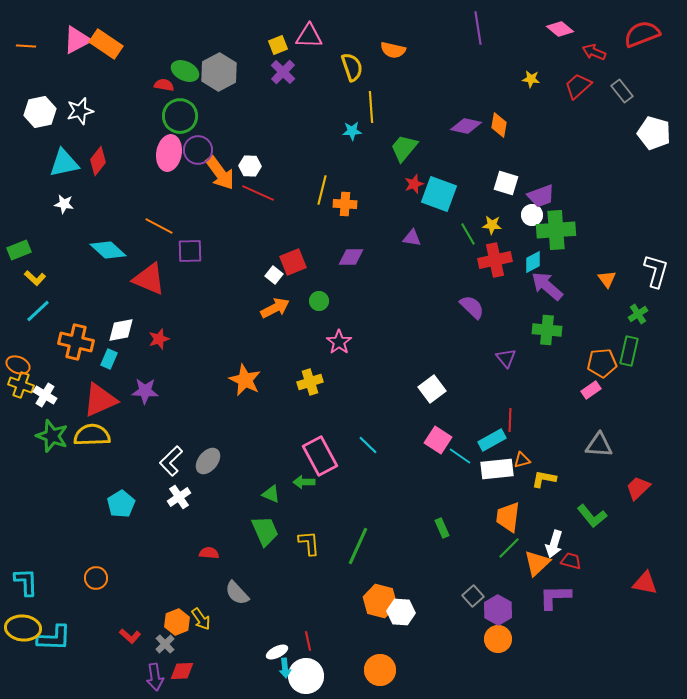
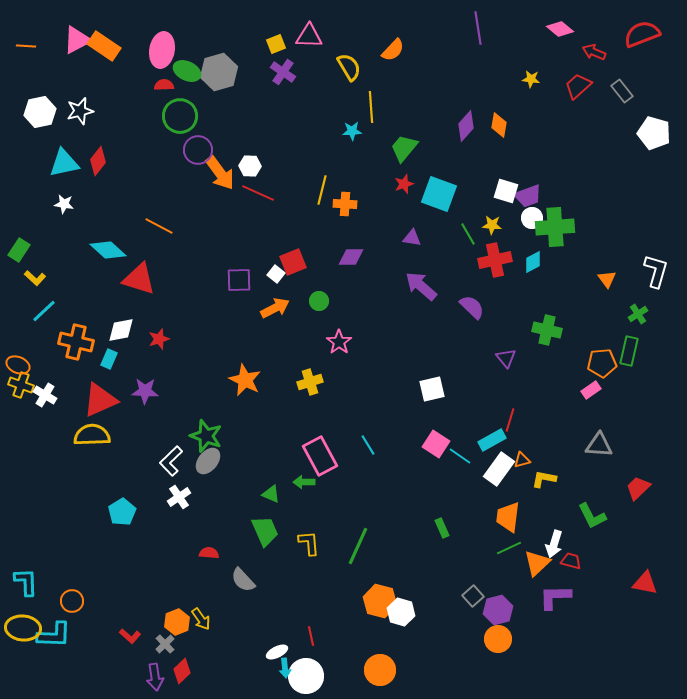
orange rectangle at (106, 44): moved 2 px left, 2 px down
yellow square at (278, 45): moved 2 px left, 1 px up
orange semicircle at (393, 50): rotated 60 degrees counterclockwise
yellow semicircle at (352, 67): moved 3 px left; rotated 12 degrees counterclockwise
green ellipse at (185, 71): moved 2 px right
gray hexagon at (219, 72): rotated 12 degrees clockwise
purple cross at (283, 72): rotated 10 degrees counterclockwise
red semicircle at (164, 85): rotated 12 degrees counterclockwise
purple diamond at (466, 126): rotated 60 degrees counterclockwise
pink ellipse at (169, 153): moved 7 px left, 103 px up
white square at (506, 183): moved 8 px down
red star at (414, 184): moved 10 px left
purple trapezoid at (541, 196): moved 13 px left
white circle at (532, 215): moved 3 px down
green cross at (556, 230): moved 1 px left, 3 px up
green rectangle at (19, 250): rotated 35 degrees counterclockwise
purple square at (190, 251): moved 49 px right, 29 px down
white square at (274, 275): moved 2 px right, 1 px up
red triangle at (149, 279): moved 10 px left; rotated 6 degrees counterclockwise
purple arrow at (547, 286): moved 126 px left
cyan line at (38, 311): moved 6 px right
green cross at (547, 330): rotated 8 degrees clockwise
white square at (432, 389): rotated 24 degrees clockwise
red line at (510, 420): rotated 15 degrees clockwise
green star at (52, 436): moved 154 px right
pink square at (438, 440): moved 2 px left, 4 px down
cyan line at (368, 445): rotated 15 degrees clockwise
white rectangle at (497, 469): moved 2 px right; rotated 48 degrees counterclockwise
cyan pentagon at (121, 504): moved 1 px right, 8 px down
green L-shape at (592, 516): rotated 12 degrees clockwise
green line at (509, 548): rotated 20 degrees clockwise
orange circle at (96, 578): moved 24 px left, 23 px down
gray semicircle at (237, 593): moved 6 px right, 13 px up
purple hexagon at (498, 610): rotated 16 degrees clockwise
white hexagon at (401, 612): rotated 12 degrees clockwise
cyan L-shape at (54, 638): moved 3 px up
red line at (308, 641): moved 3 px right, 5 px up
red diamond at (182, 671): rotated 40 degrees counterclockwise
